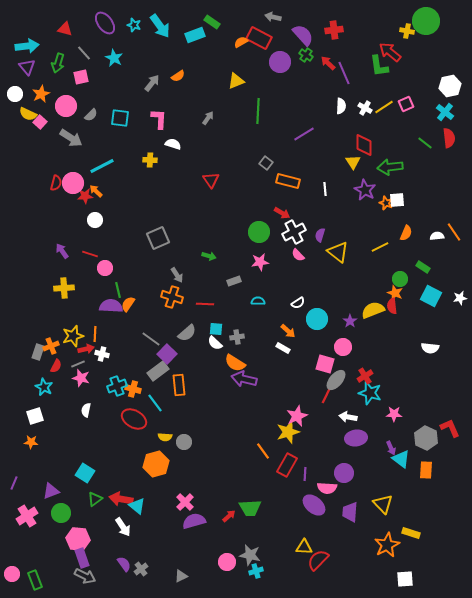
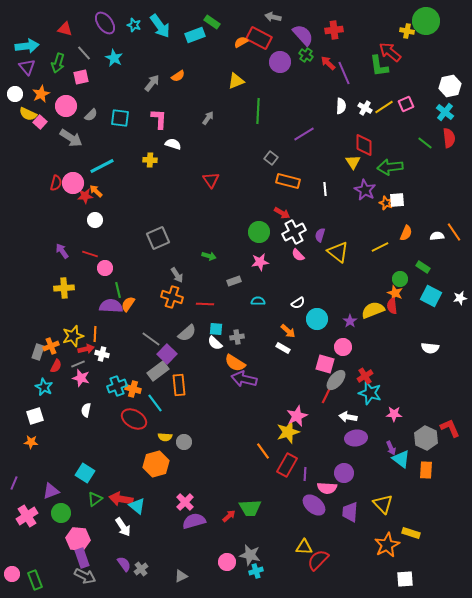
gray square at (266, 163): moved 5 px right, 5 px up
